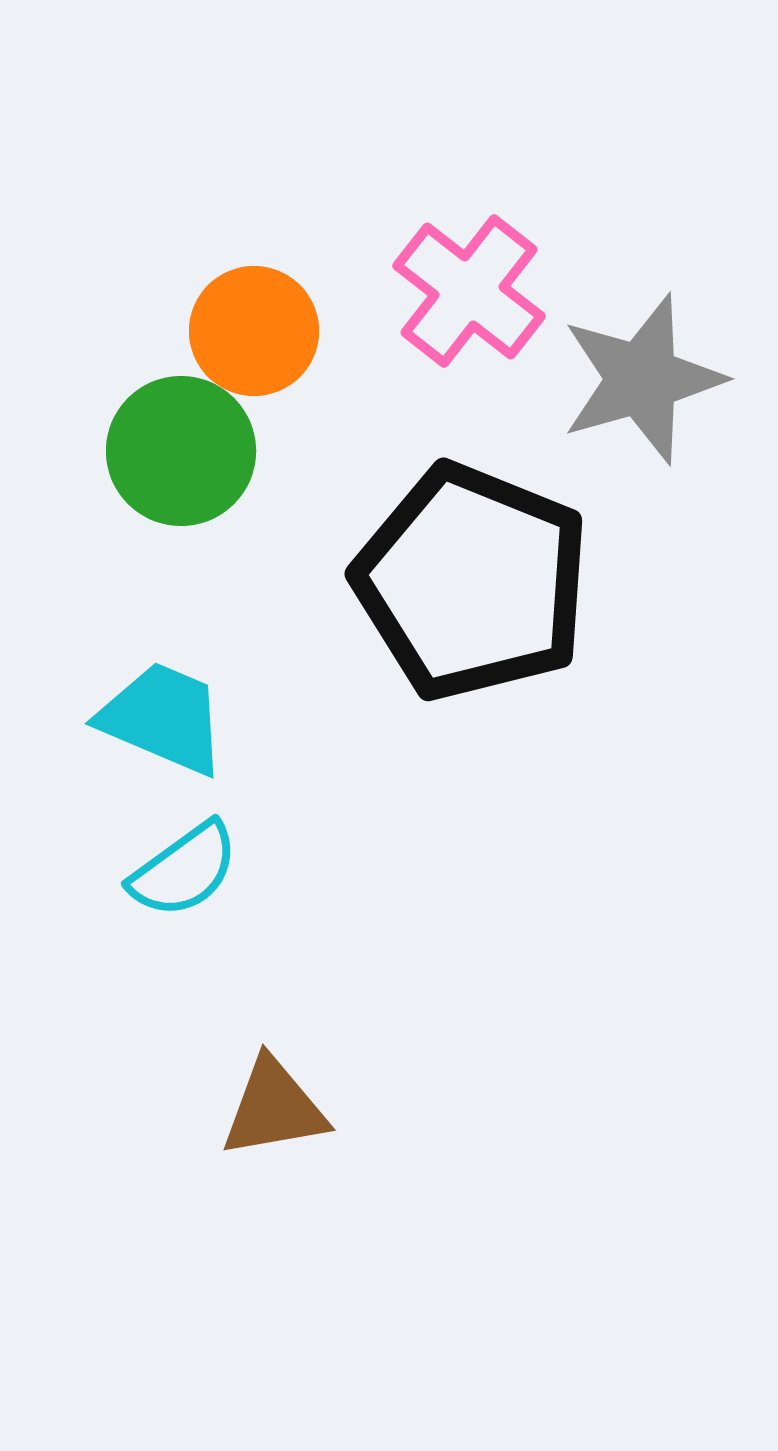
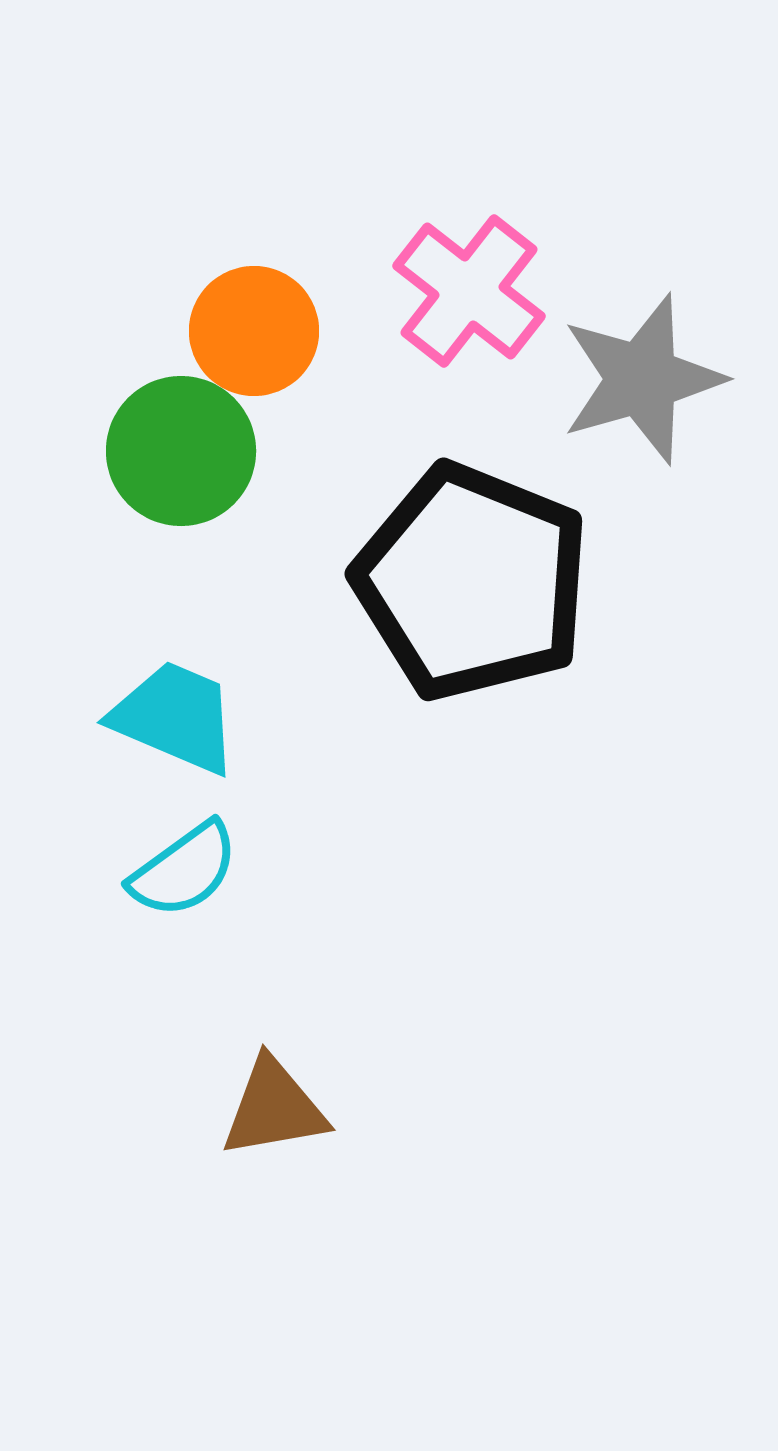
cyan trapezoid: moved 12 px right, 1 px up
